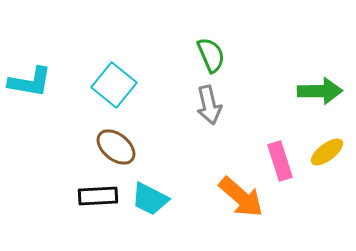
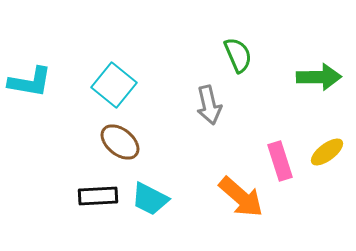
green semicircle: moved 27 px right
green arrow: moved 1 px left, 14 px up
brown ellipse: moved 4 px right, 5 px up
